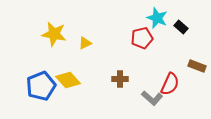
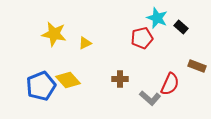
gray L-shape: moved 2 px left
